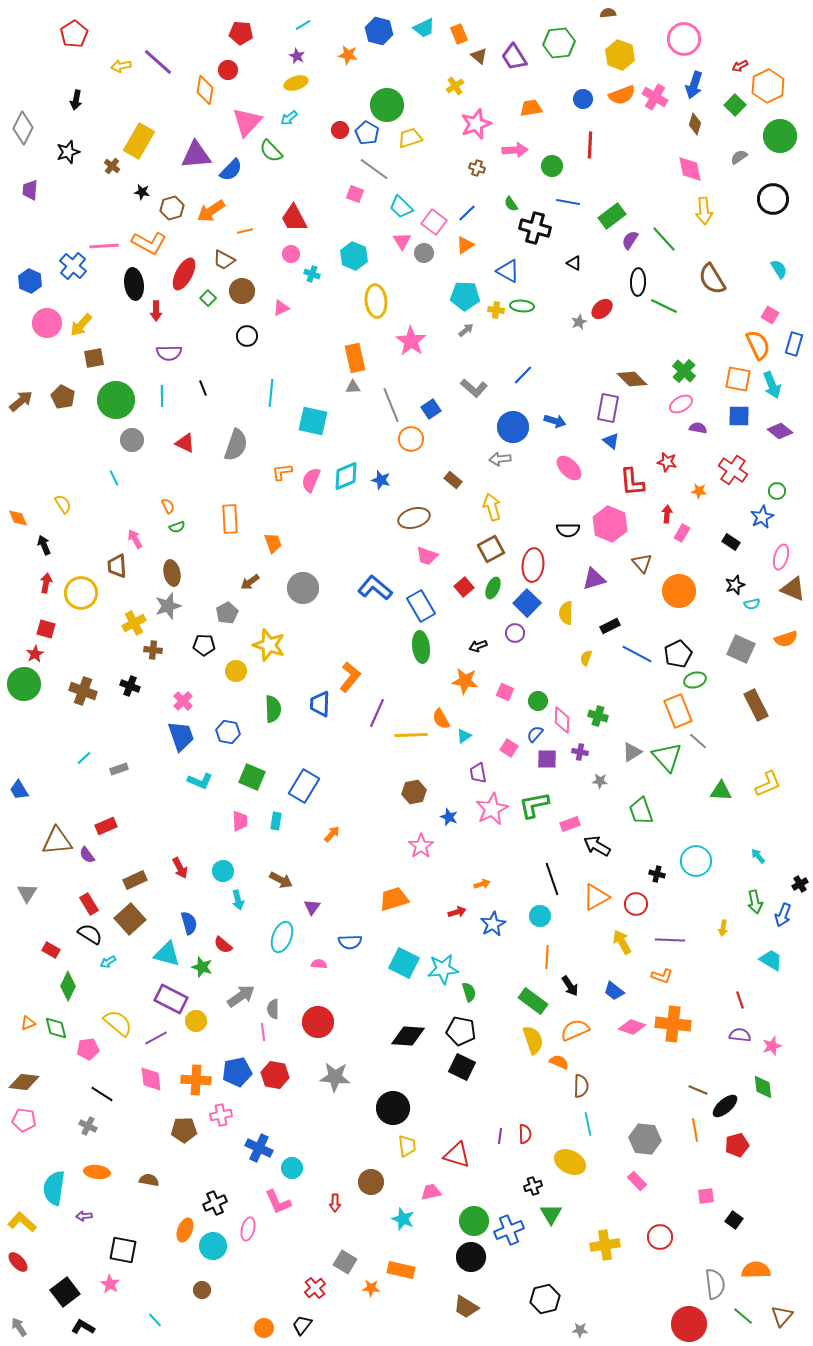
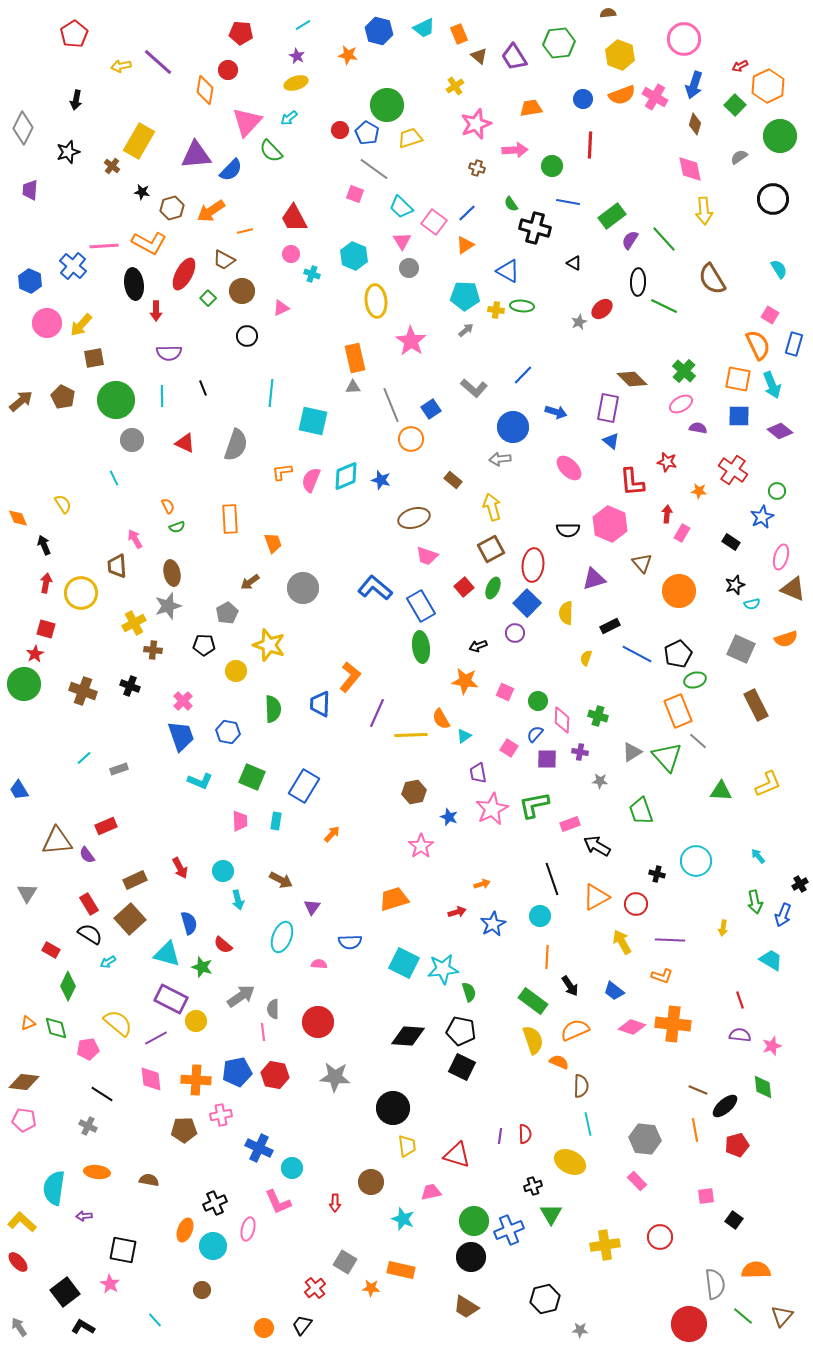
gray circle at (424, 253): moved 15 px left, 15 px down
blue arrow at (555, 421): moved 1 px right, 9 px up
